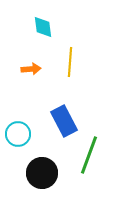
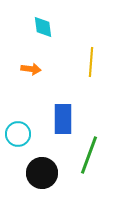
yellow line: moved 21 px right
orange arrow: rotated 12 degrees clockwise
blue rectangle: moved 1 px left, 2 px up; rotated 28 degrees clockwise
